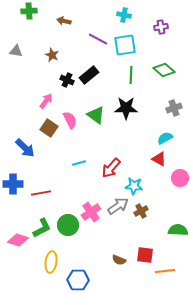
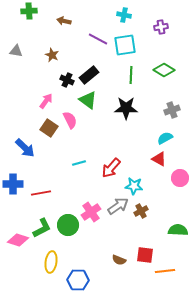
green diamond: rotated 10 degrees counterclockwise
gray cross: moved 2 px left, 2 px down
green triangle: moved 8 px left, 15 px up
